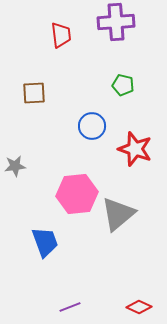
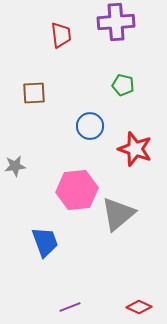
blue circle: moved 2 px left
pink hexagon: moved 4 px up
